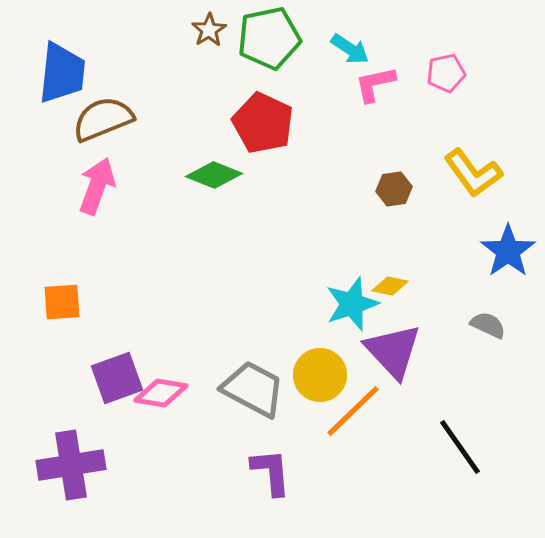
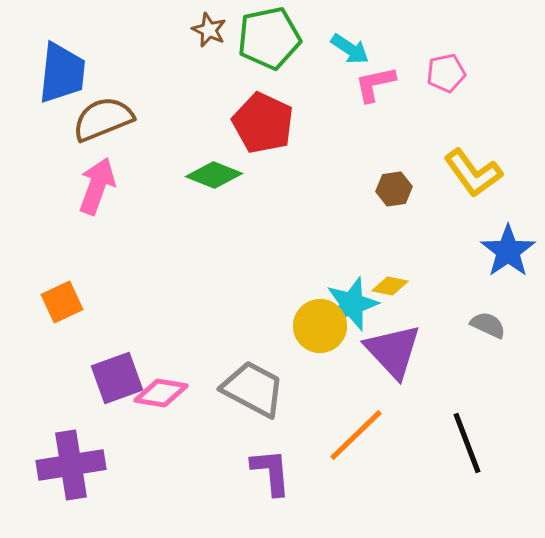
brown star: rotated 16 degrees counterclockwise
orange square: rotated 21 degrees counterclockwise
yellow circle: moved 49 px up
orange line: moved 3 px right, 24 px down
black line: moved 7 px right, 4 px up; rotated 14 degrees clockwise
